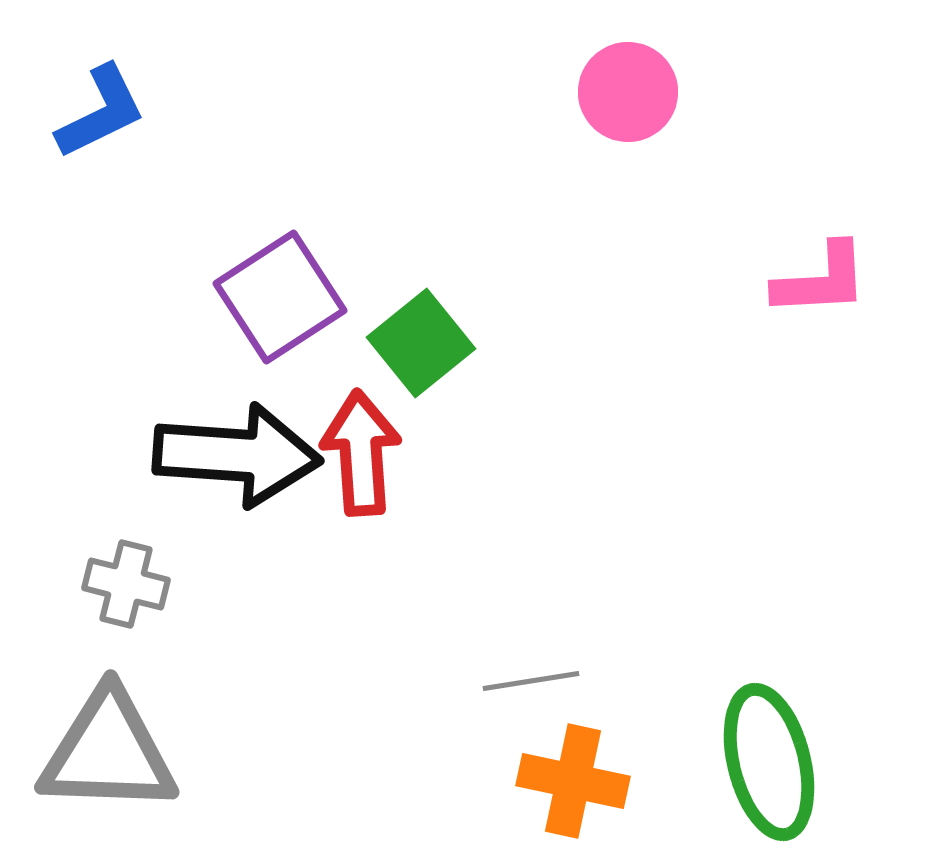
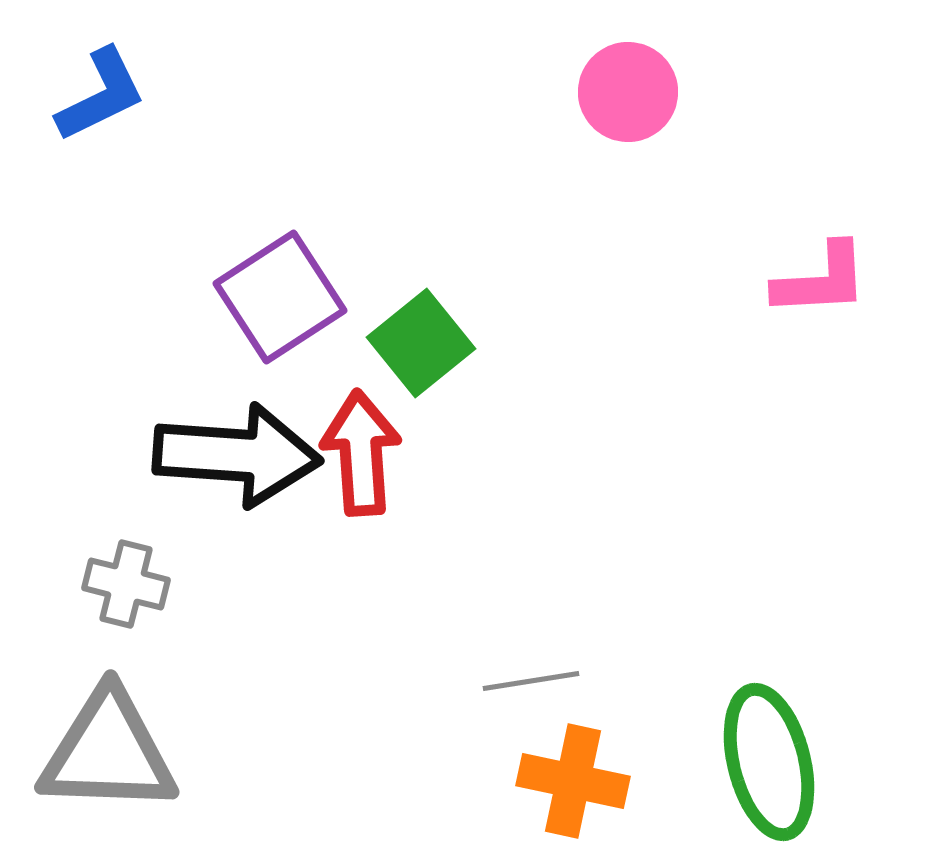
blue L-shape: moved 17 px up
